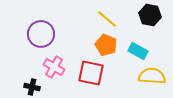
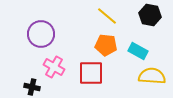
yellow line: moved 3 px up
orange pentagon: rotated 15 degrees counterclockwise
red square: rotated 12 degrees counterclockwise
